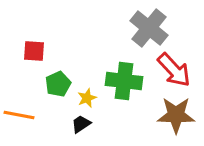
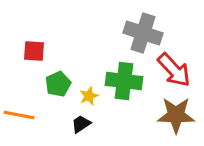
gray cross: moved 6 px left, 5 px down; rotated 21 degrees counterclockwise
yellow star: moved 2 px right, 2 px up
